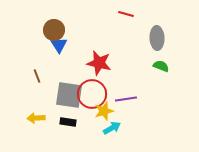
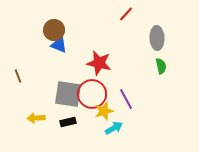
red line: rotated 63 degrees counterclockwise
blue triangle: rotated 36 degrees counterclockwise
green semicircle: rotated 56 degrees clockwise
brown line: moved 19 px left
gray square: moved 1 px left, 1 px up
purple line: rotated 70 degrees clockwise
black rectangle: rotated 21 degrees counterclockwise
cyan arrow: moved 2 px right
